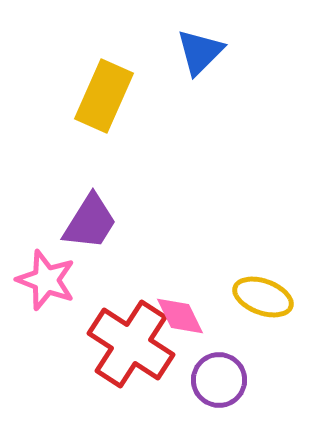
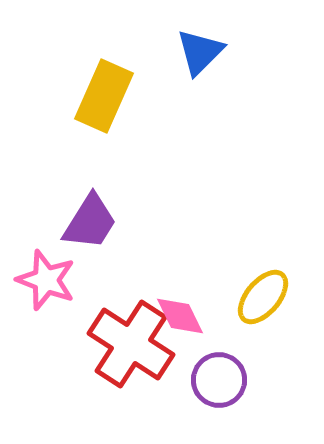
yellow ellipse: rotated 70 degrees counterclockwise
